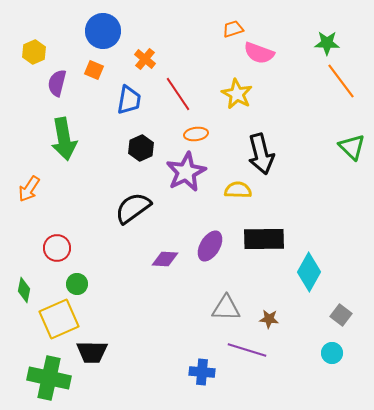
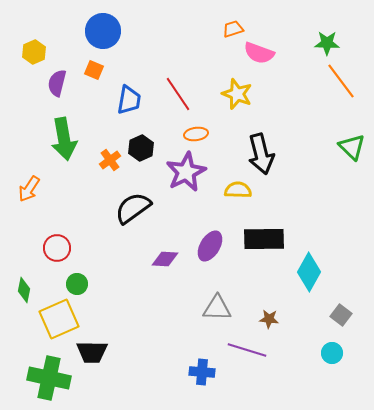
orange cross: moved 35 px left, 101 px down; rotated 15 degrees clockwise
yellow star: rotated 8 degrees counterclockwise
gray triangle: moved 9 px left
